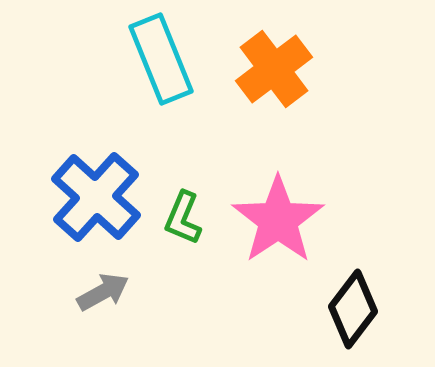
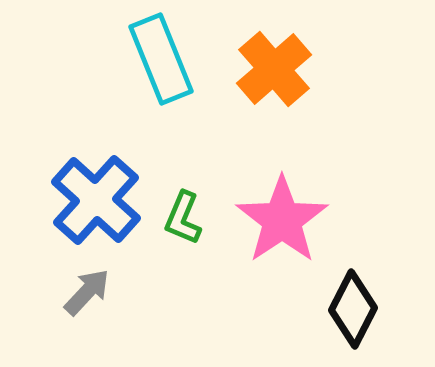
orange cross: rotated 4 degrees counterclockwise
blue cross: moved 3 px down
pink star: moved 4 px right
gray arrow: moved 16 px left; rotated 18 degrees counterclockwise
black diamond: rotated 10 degrees counterclockwise
